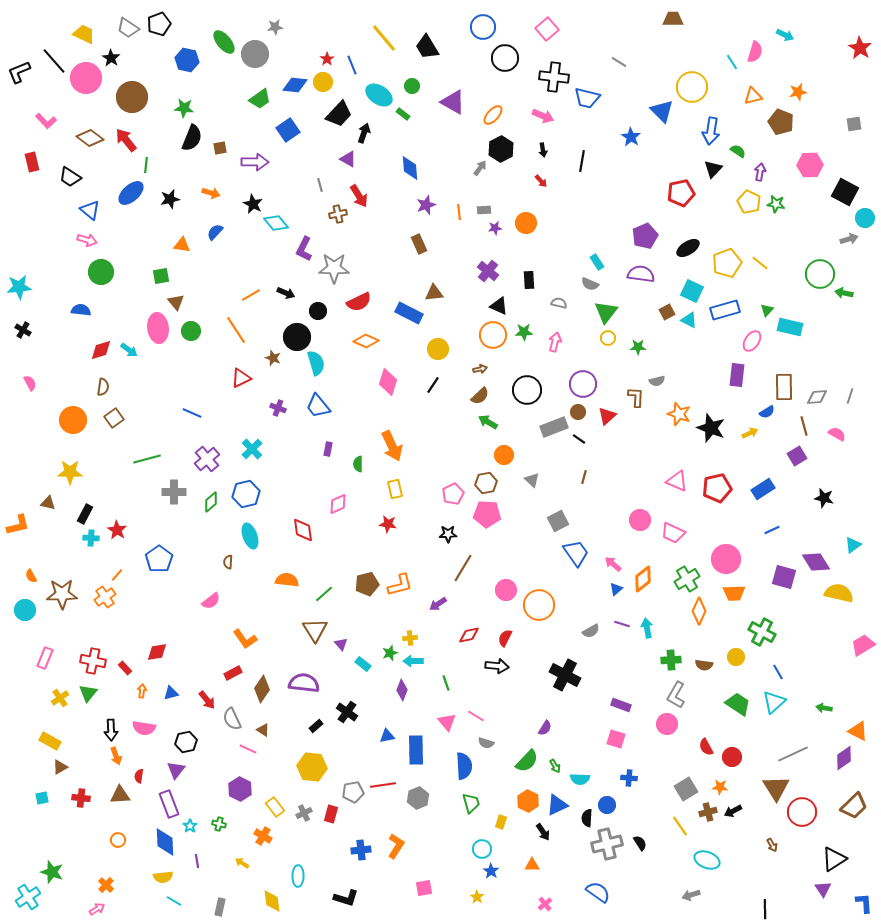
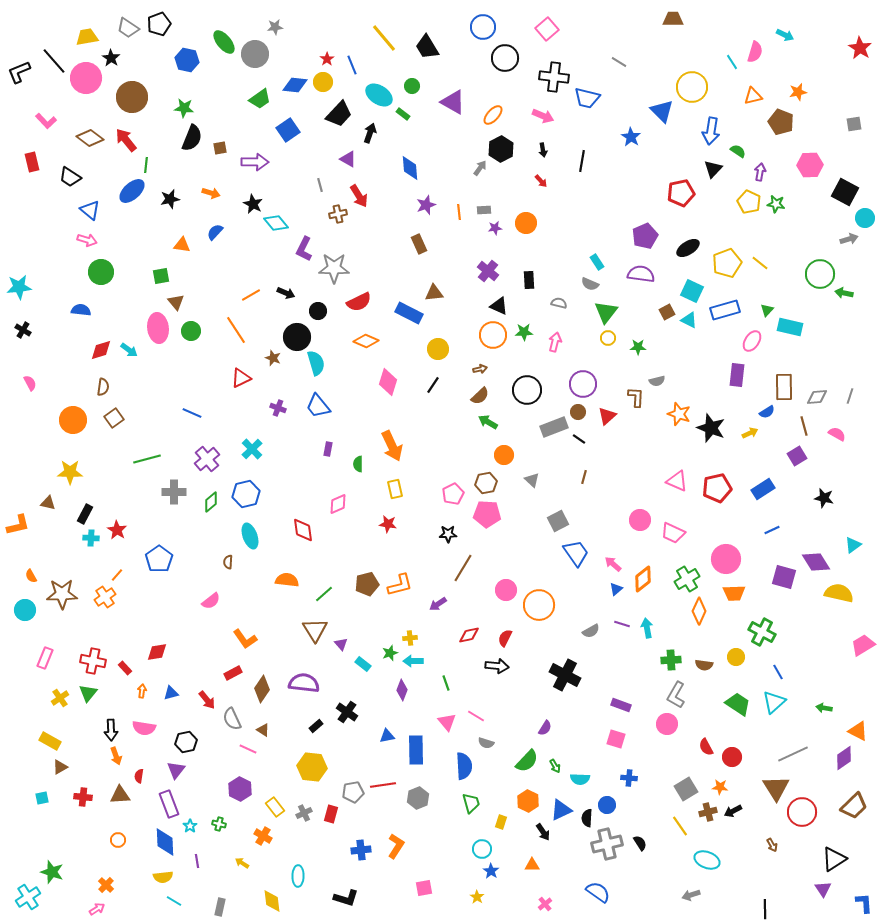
yellow trapezoid at (84, 34): moved 3 px right, 3 px down; rotated 35 degrees counterclockwise
black arrow at (364, 133): moved 6 px right
blue ellipse at (131, 193): moved 1 px right, 2 px up
red cross at (81, 798): moved 2 px right, 1 px up
blue triangle at (557, 805): moved 4 px right, 5 px down
